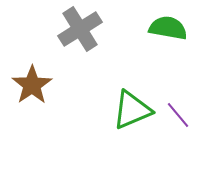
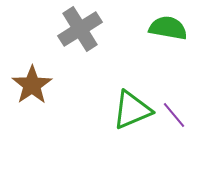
purple line: moved 4 px left
